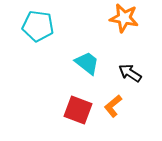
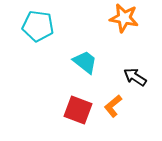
cyan trapezoid: moved 2 px left, 1 px up
black arrow: moved 5 px right, 4 px down
